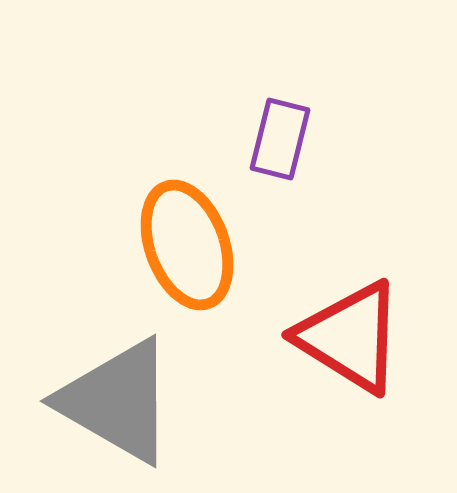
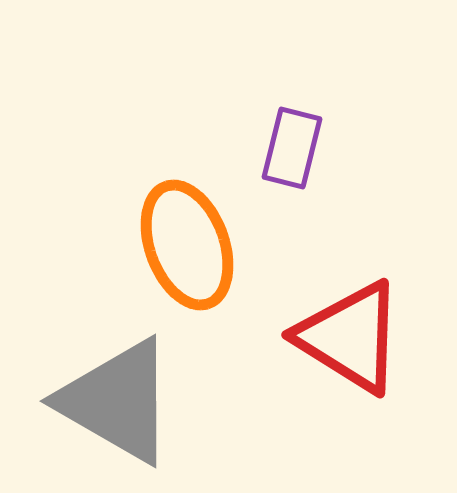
purple rectangle: moved 12 px right, 9 px down
